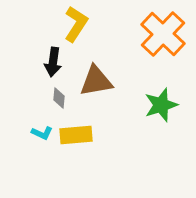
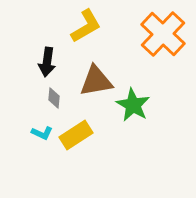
yellow L-shape: moved 10 px right, 2 px down; rotated 27 degrees clockwise
black arrow: moved 6 px left
gray diamond: moved 5 px left
green star: moved 28 px left; rotated 24 degrees counterclockwise
yellow rectangle: rotated 28 degrees counterclockwise
